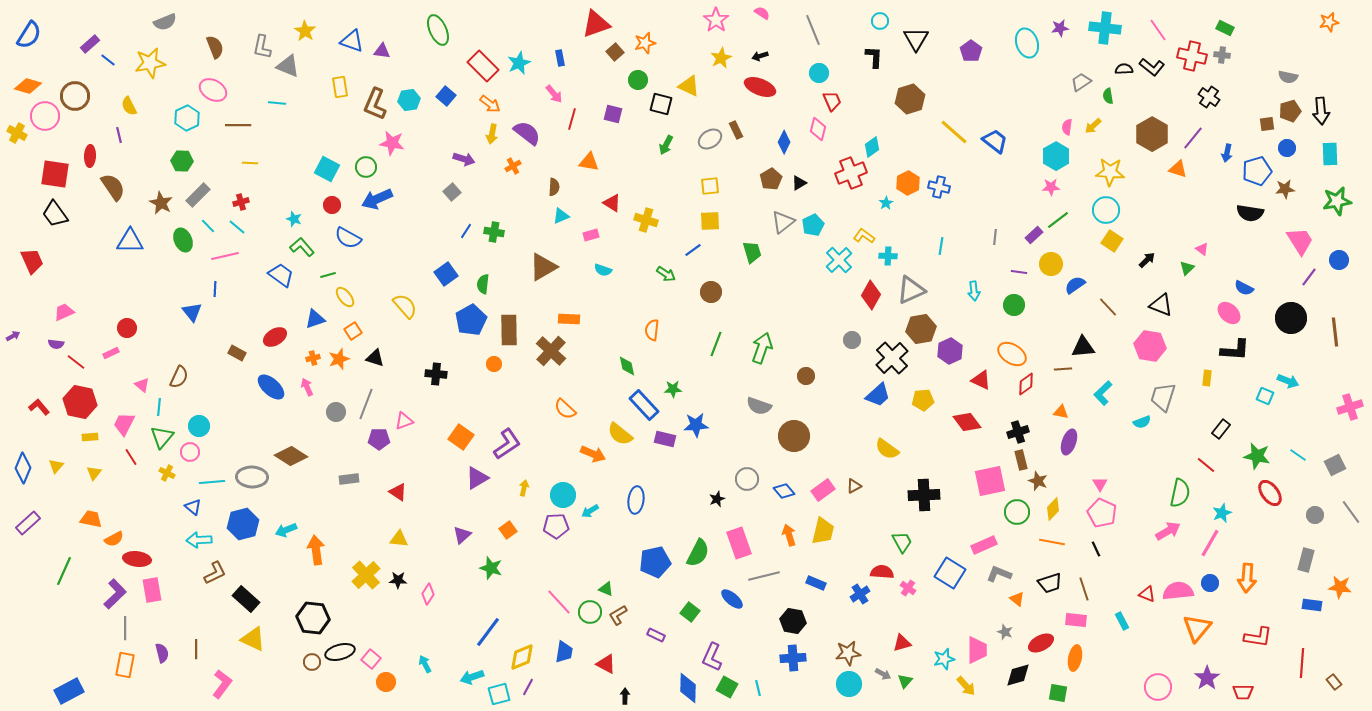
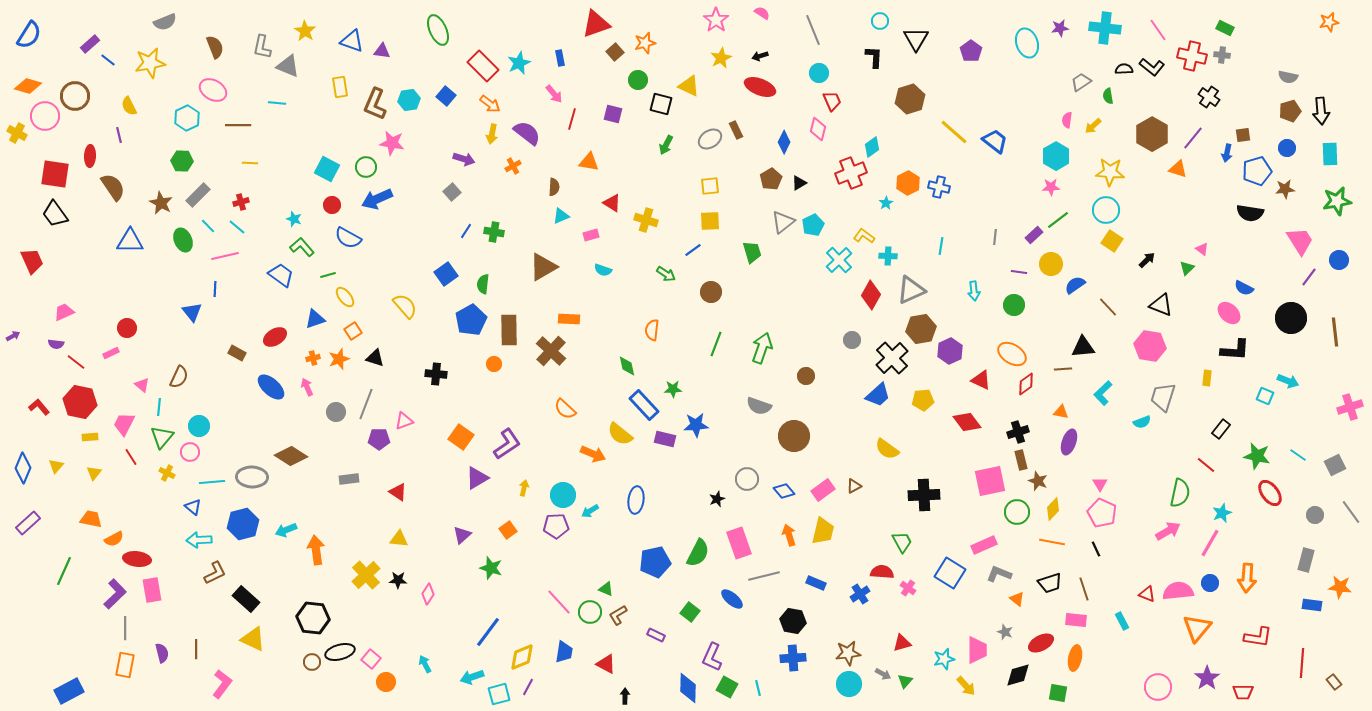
brown square at (1267, 124): moved 24 px left, 11 px down
pink semicircle at (1067, 127): moved 7 px up
